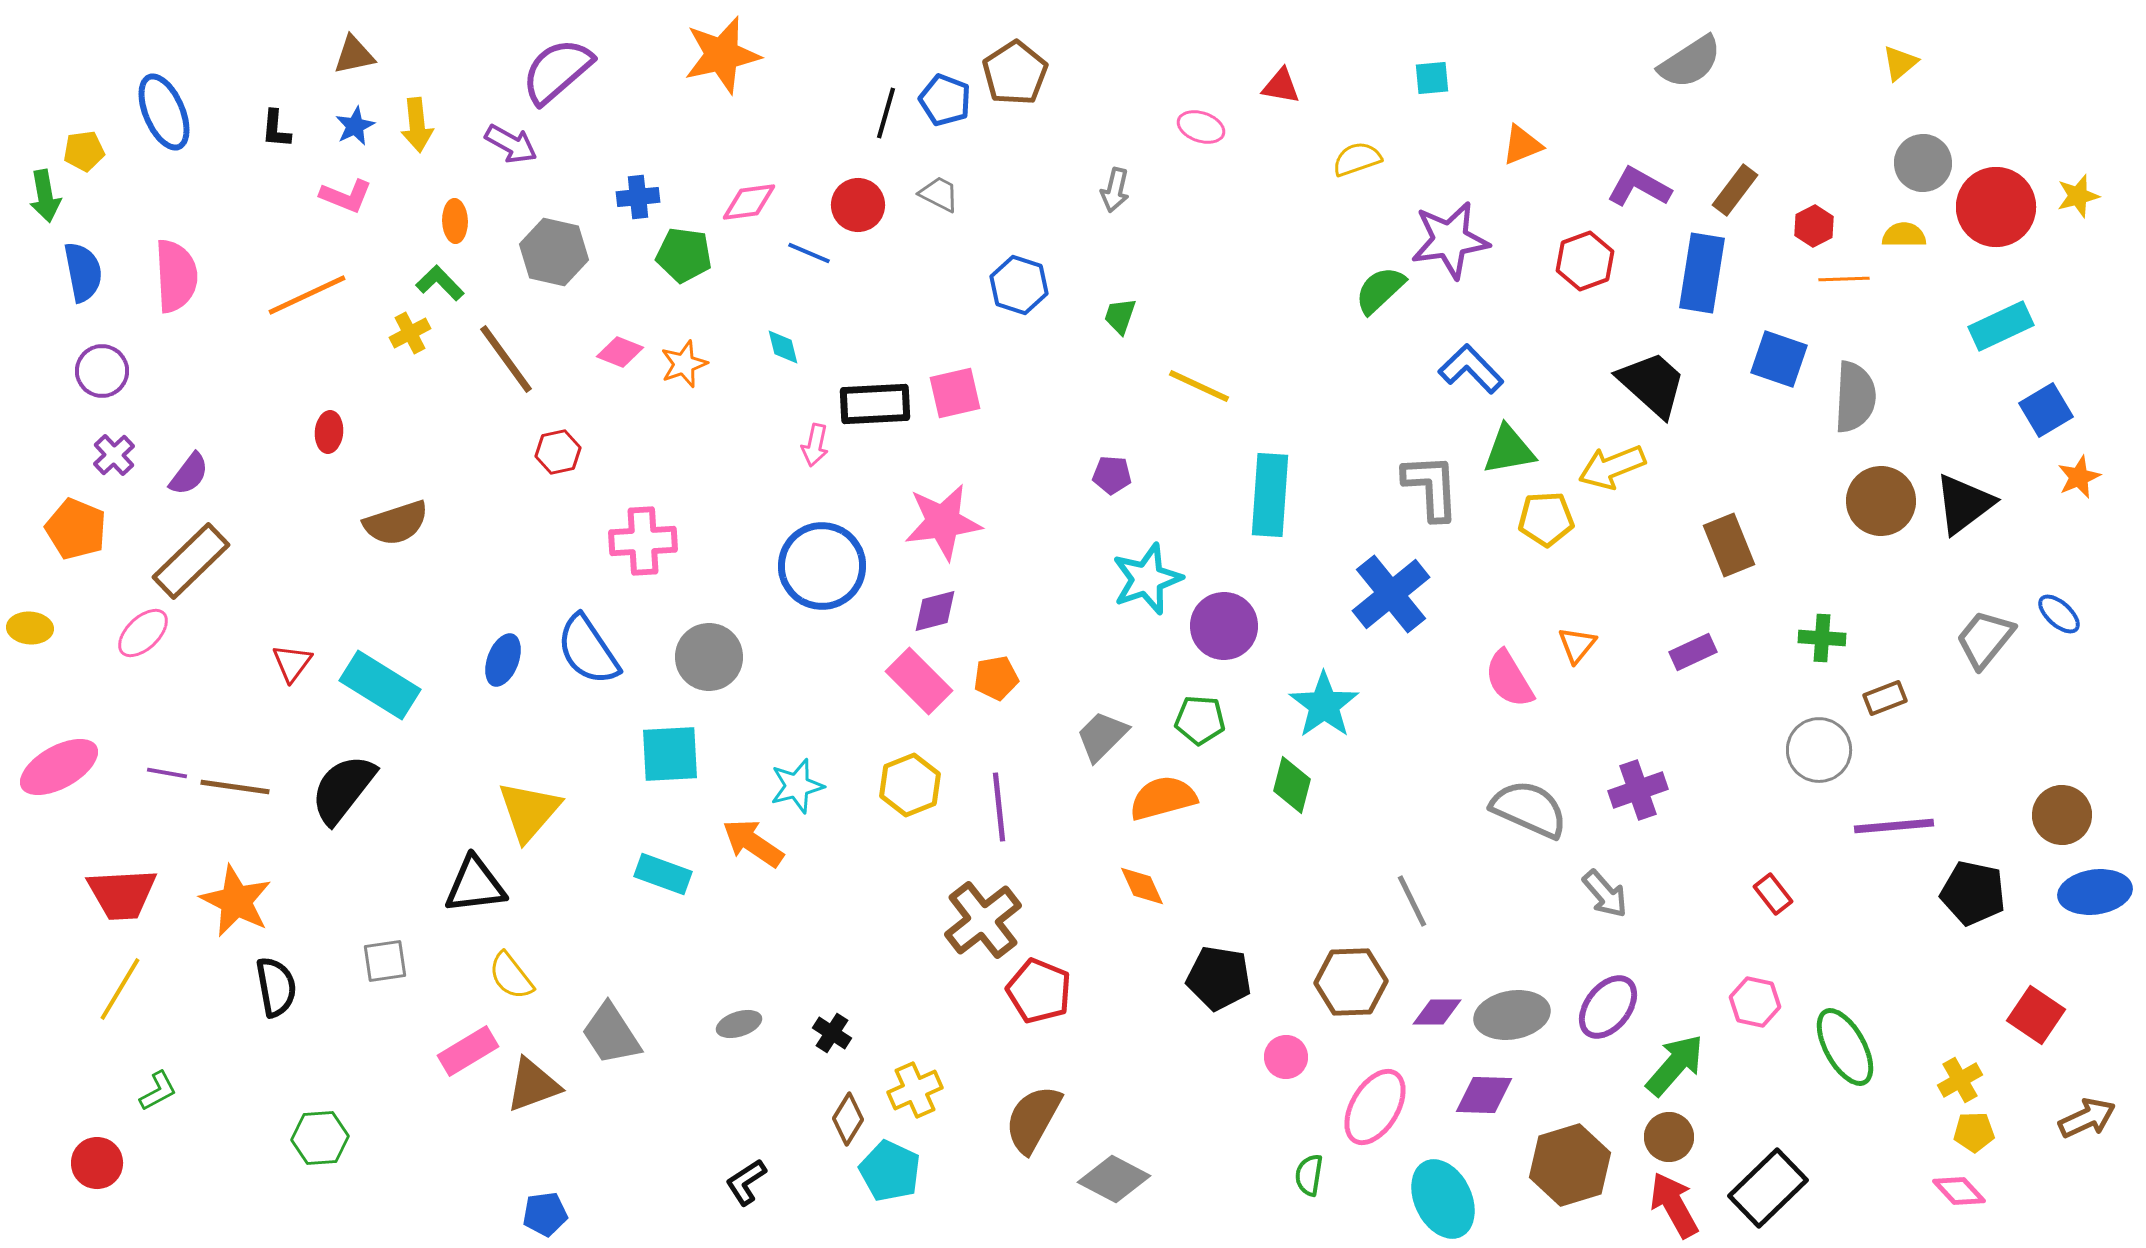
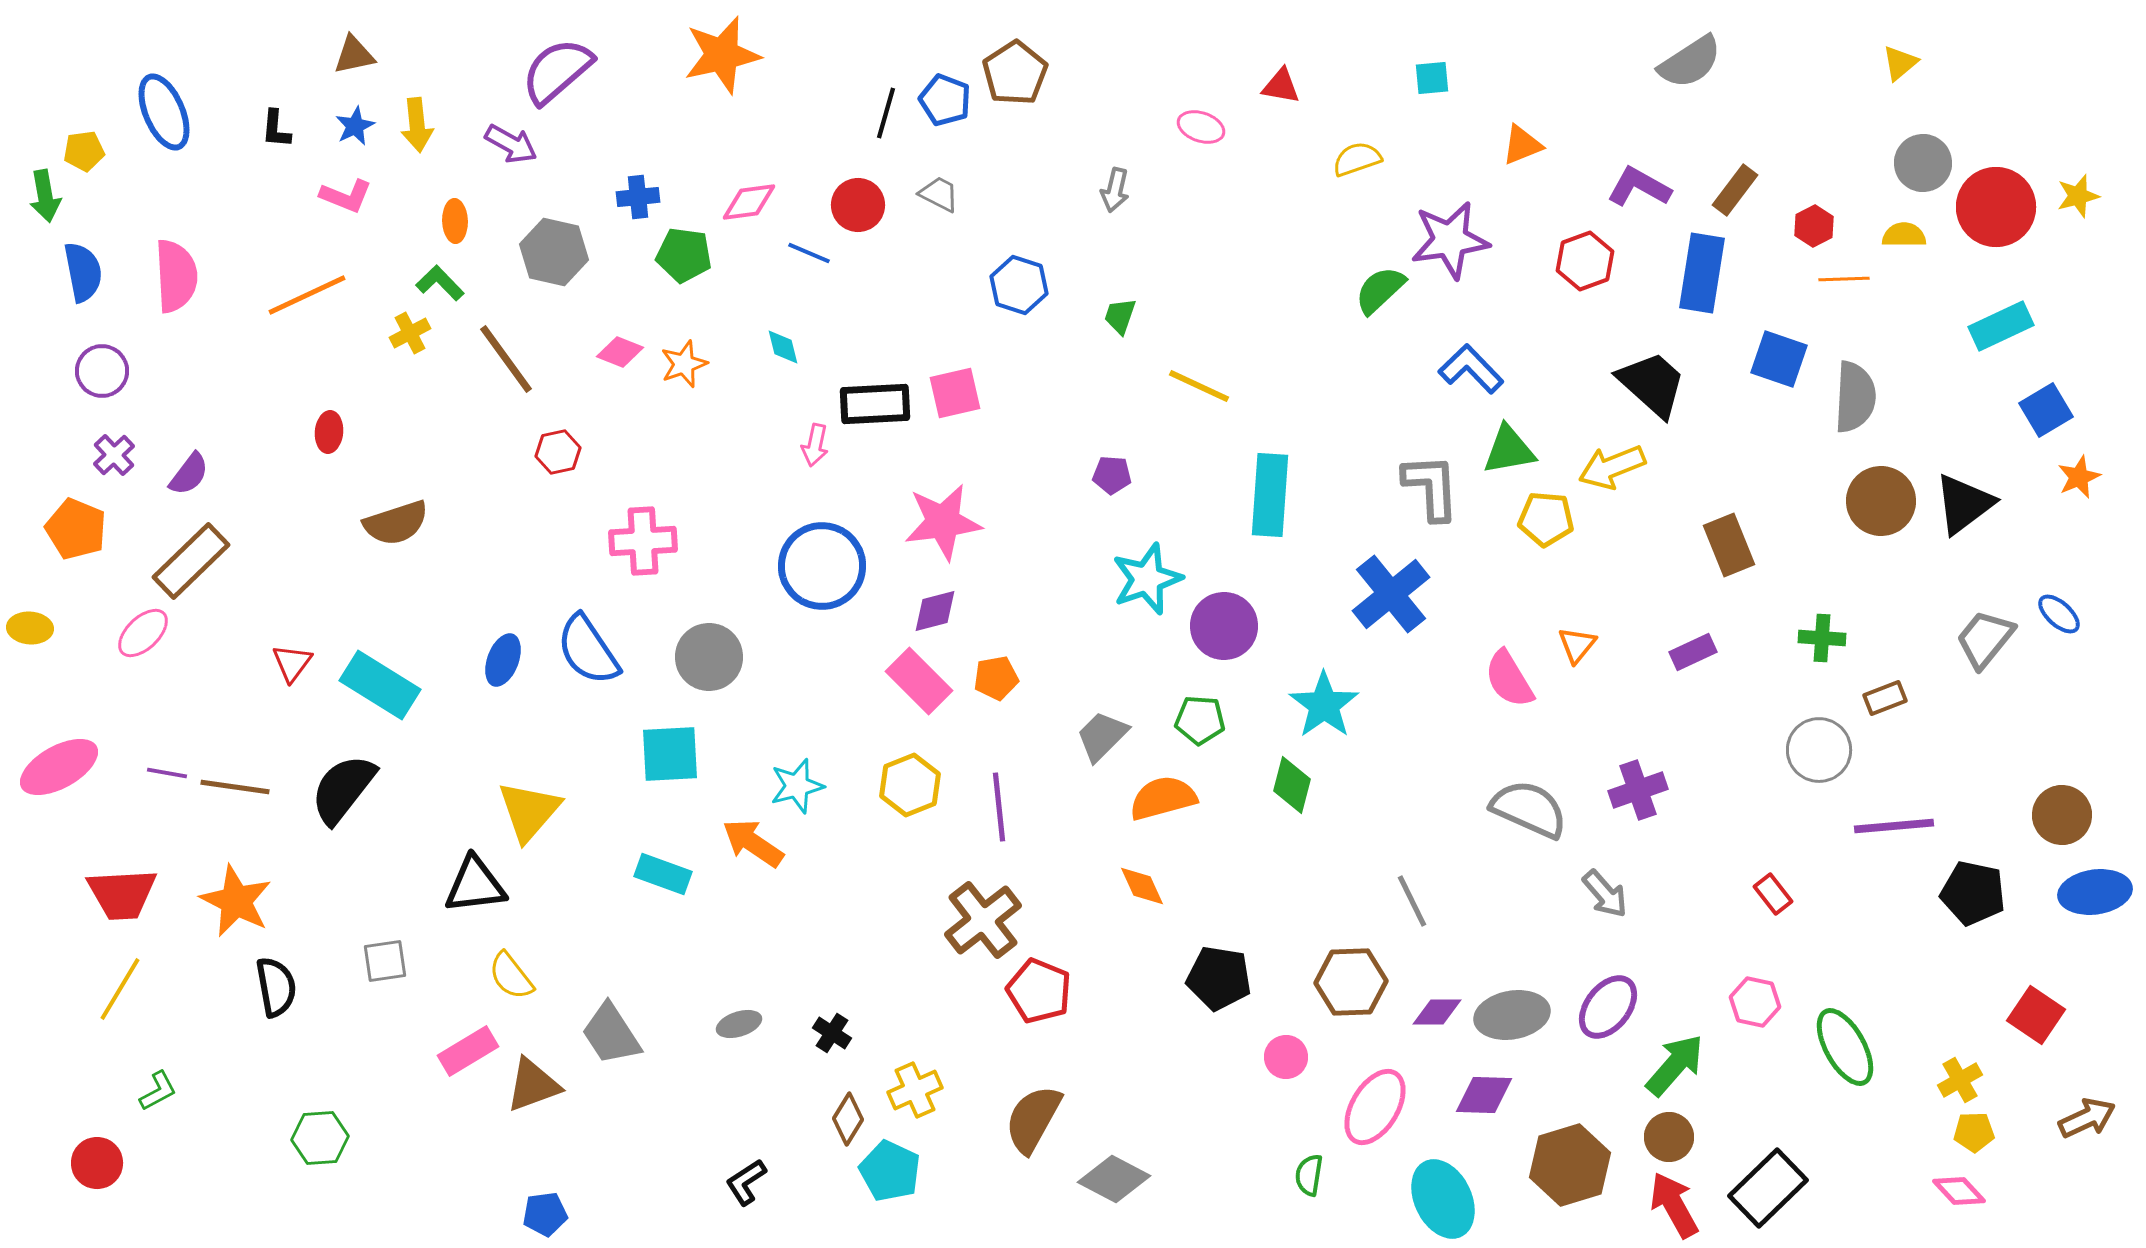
yellow pentagon at (1546, 519): rotated 8 degrees clockwise
